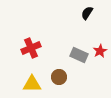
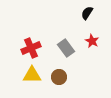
red star: moved 8 px left, 10 px up; rotated 16 degrees counterclockwise
gray rectangle: moved 13 px left, 7 px up; rotated 30 degrees clockwise
yellow triangle: moved 9 px up
